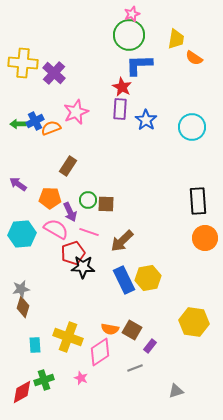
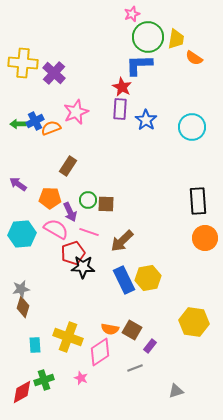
green circle at (129, 35): moved 19 px right, 2 px down
